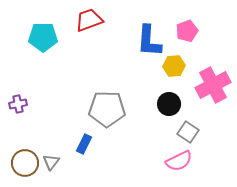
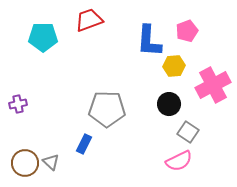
gray triangle: rotated 24 degrees counterclockwise
